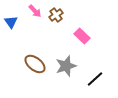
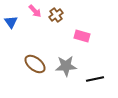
pink rectangle: rotated 28 degrees counterclockwise
gray star: rotated 15 degrees clockwise
black line: rotated 30 degrees clockwise
